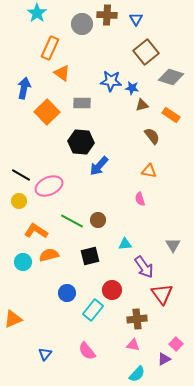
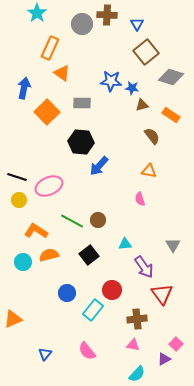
blue triangle at (136, 19): moved 1 px right, 5 px down
black line at (21, 175): moved 4 px left, 2 px down; rotated 12 degrees counterclockwise
yellow circle at (19, 201): moved 1 px up
black square at (90, 256): moved 1 px left, 1 px up; rotated 24 degrees counterclockwise
